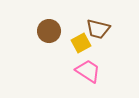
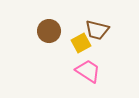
brown trapezoid: moved 1 px left, 1 px down
